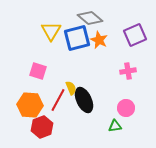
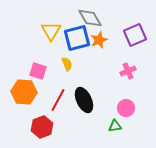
gray diamond: rotated 20 degrees clockwise
orange star: rotated 24 degrees clockwise
pink cross: rotated 14 degrees counterclockwise
yellow semicircle: moved 4 px left, 24 px up
orange hexagon: moved 6 px left, 13 px up
